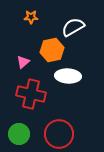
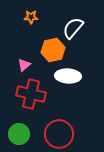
white semicircle: moved 1 px down; rotated 20 degrees counterclockwise
orange hexagon: moved 1 px right
pink triangle: moved 1 px right, 3 px down
